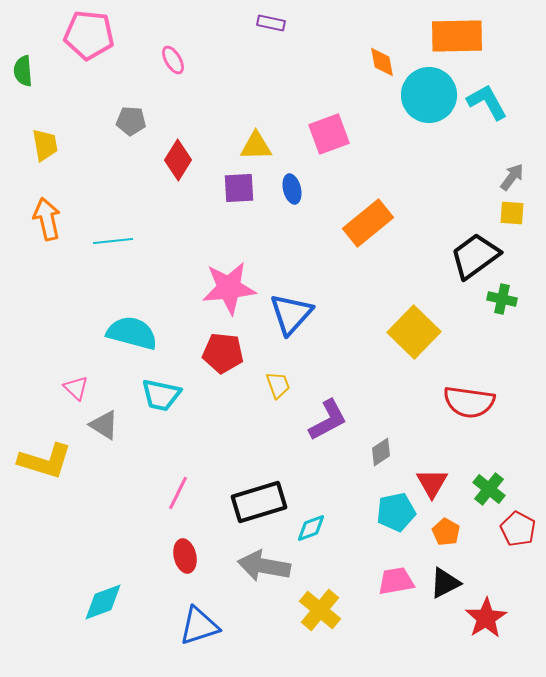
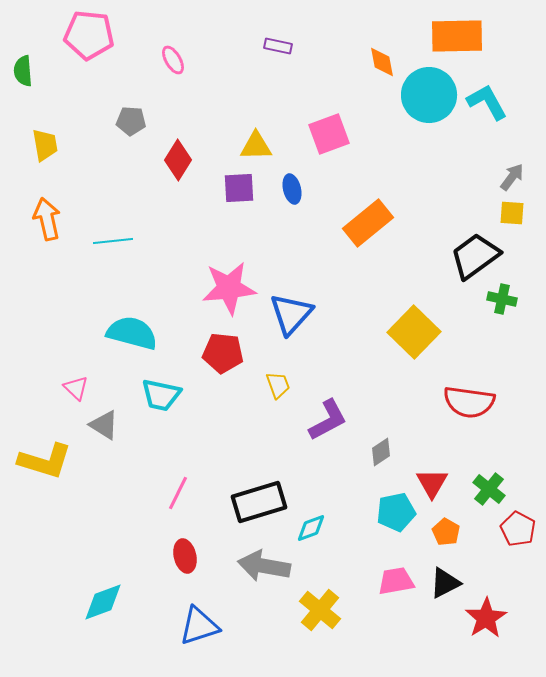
purple rectangle at (271, 23): moved 7 px right, 23 px down
